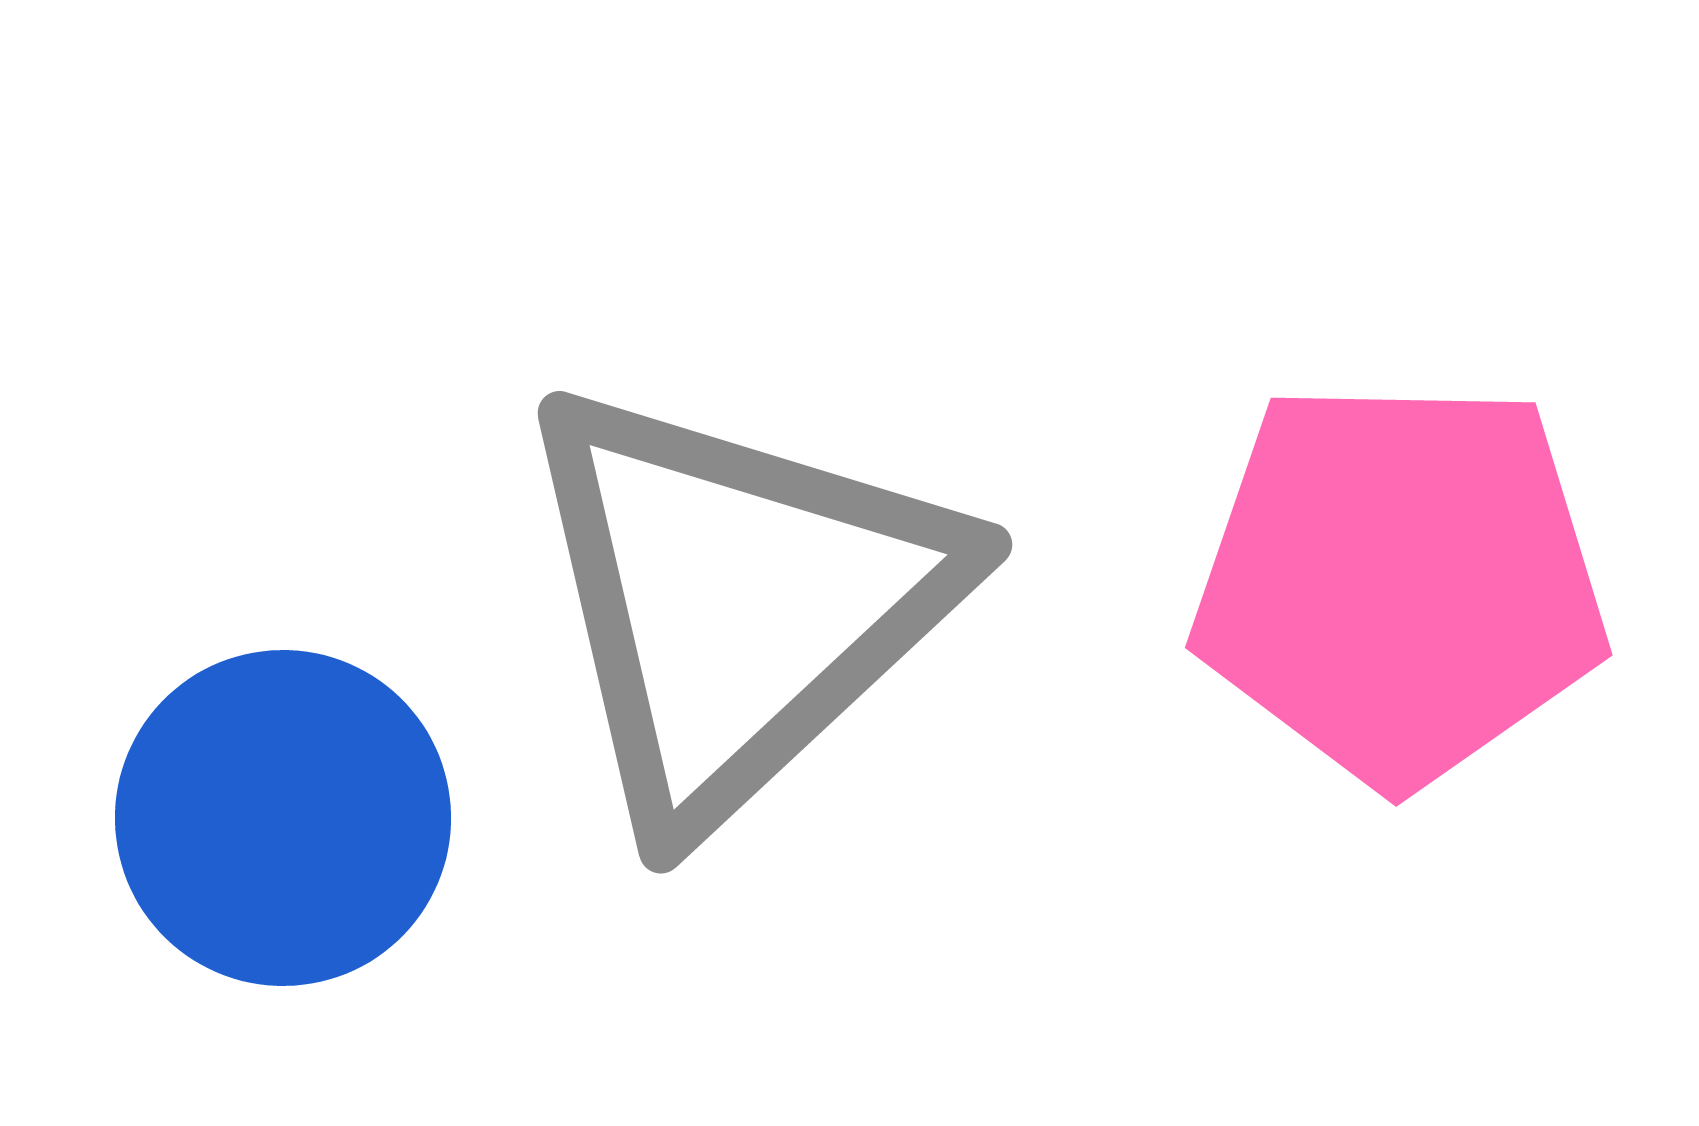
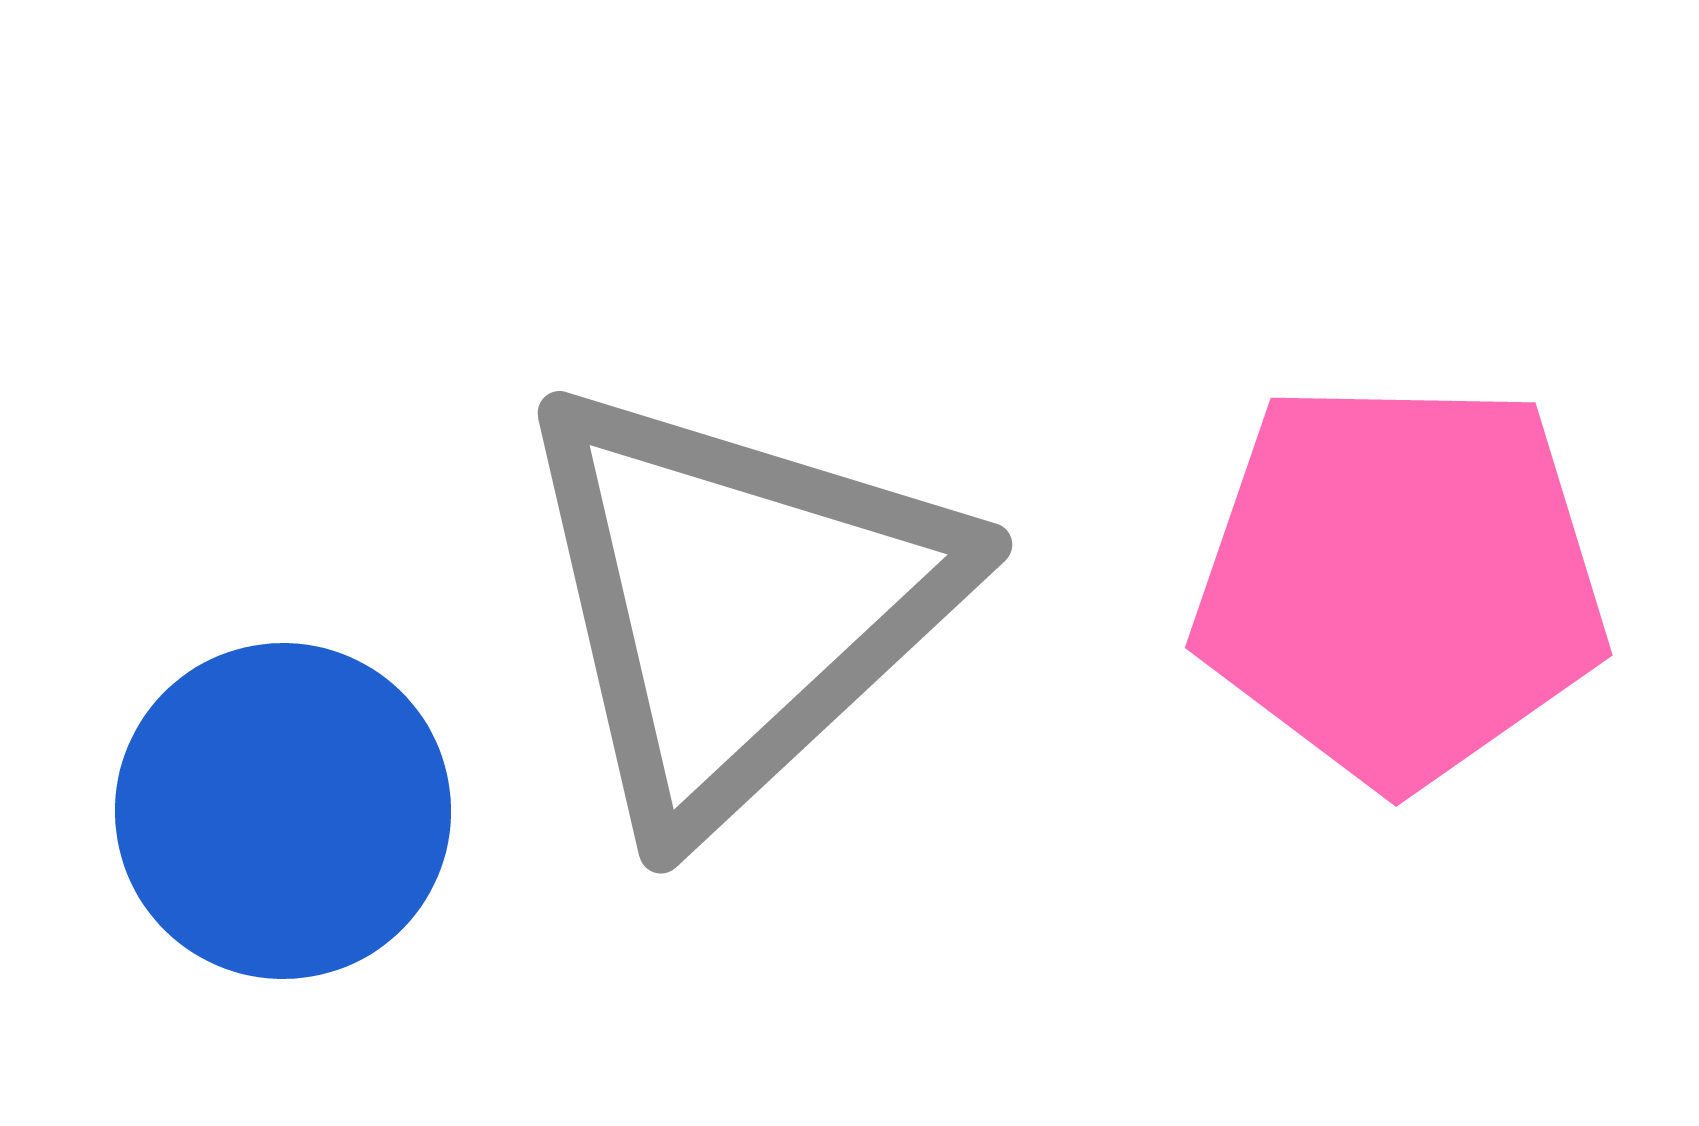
blue circle: moved 7 px up
